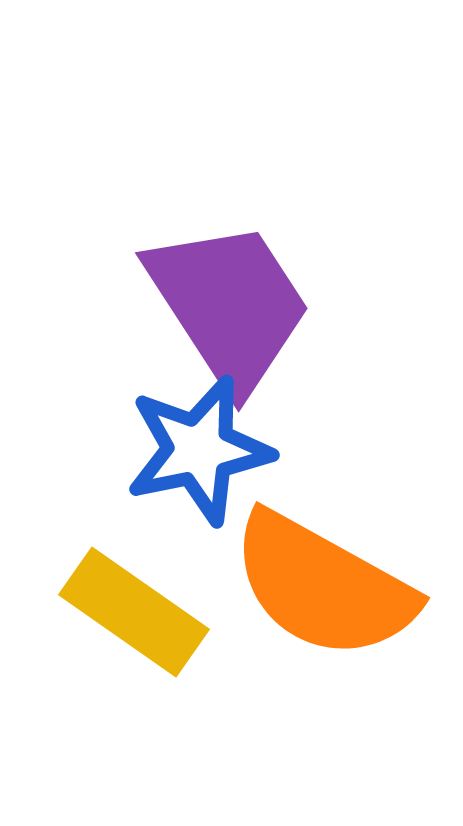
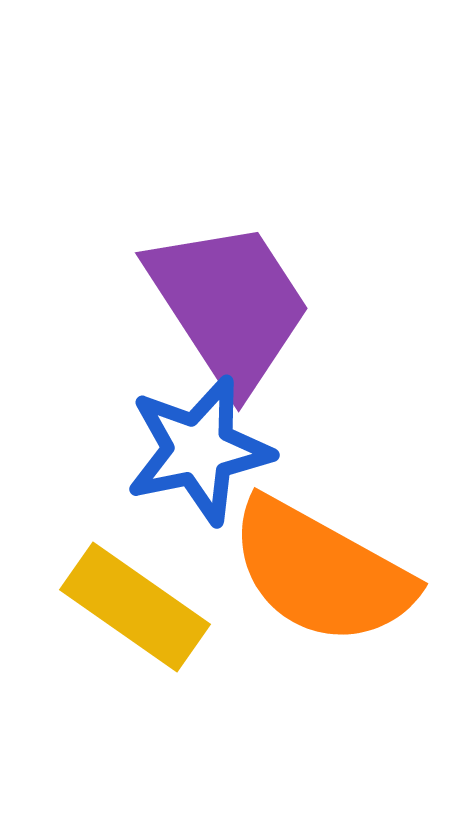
orange semicircle: moved 2 px left, 14 px up
yellow rectangle: moved 1 px right, 5 px up
